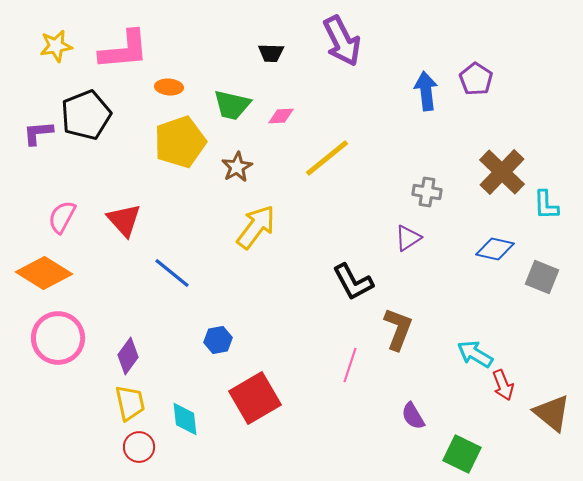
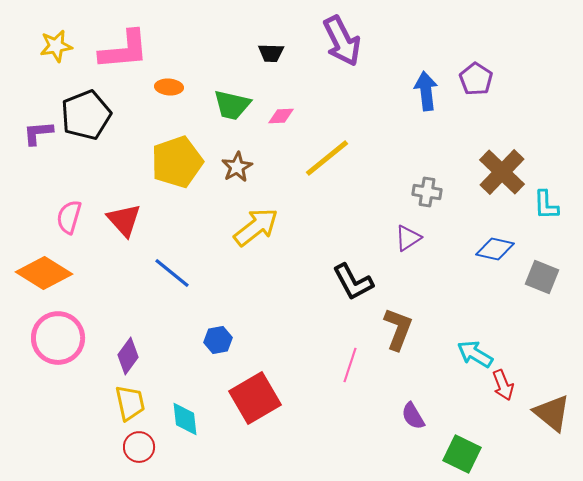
yellow pentagon: moved 3 px left, 20 px down
pink semicircle: moved 7 px right; rotated 12 degrees counterclockwise
yellow arrow: rotated 15 degrees clockwise
